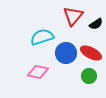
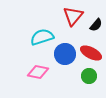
black semicircle: moved 1 px down; rotated 16 degrees counterclockwise
blue circle: moved 1 px left, 1 px down
